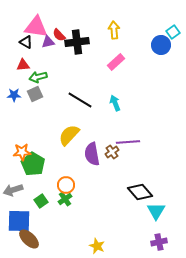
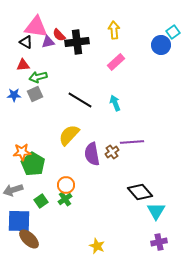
purple line: moved 4 px right
